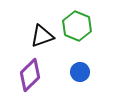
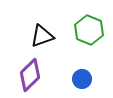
green hexagon: moved 12 px right, 4 px down
blue circle: moved 2 px right, 7 px down
